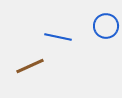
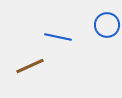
blue circle: moved 1 px right, 1 px up
